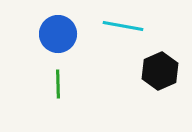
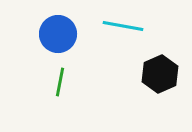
black hexagon: moved 3 px down
green line: moved 2 px right, 2 px up; rotated 12 degrees clockwise
